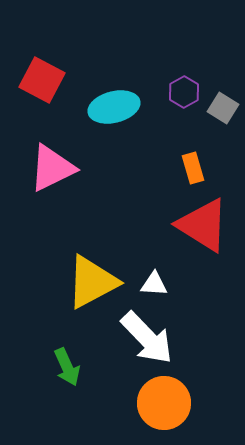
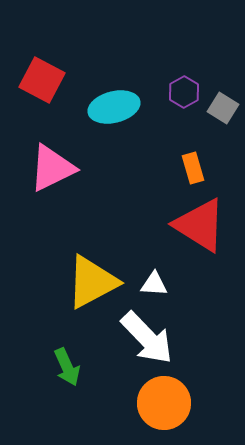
red triangle: moved 3 px left
